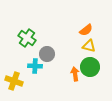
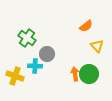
orange semicircle: moved 4 px up
yellow triangle: moved 8 px right; rotated 32 degrees clockwise
green circle: moved 1 px left, 7 px down
yellow cross: moved 1 px right, 5 px up
